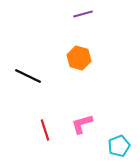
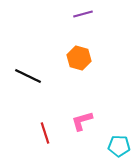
pink L-shape: moved 3 px up
red line: moved 3 px down
cyan pentagon: rotated 25 degrees clockwise
